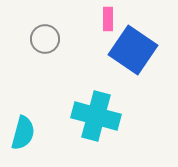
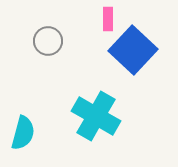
gray circle: moved 3 px right, 2 px down
blue square: rotated 9 degrees clockwise
cyan cross: rotated 15 degrees clockwise
